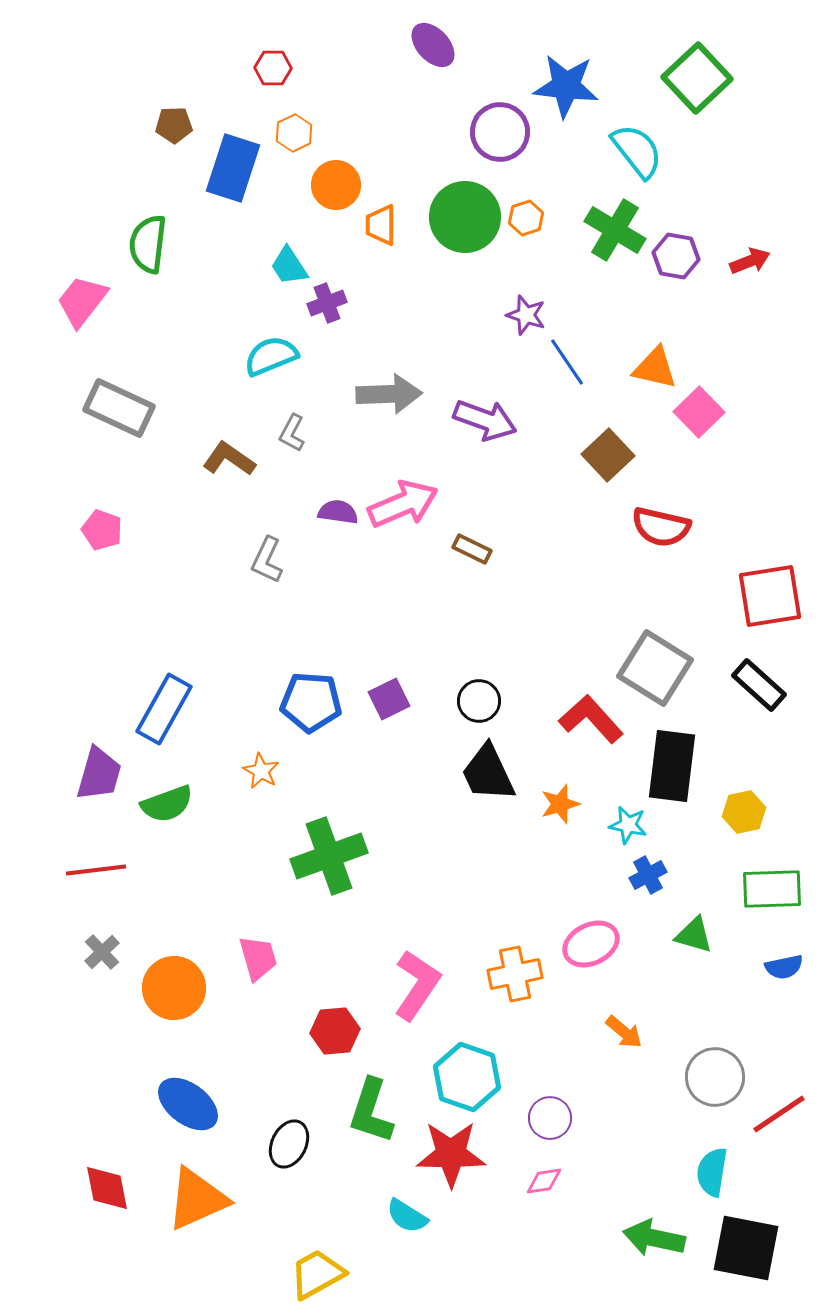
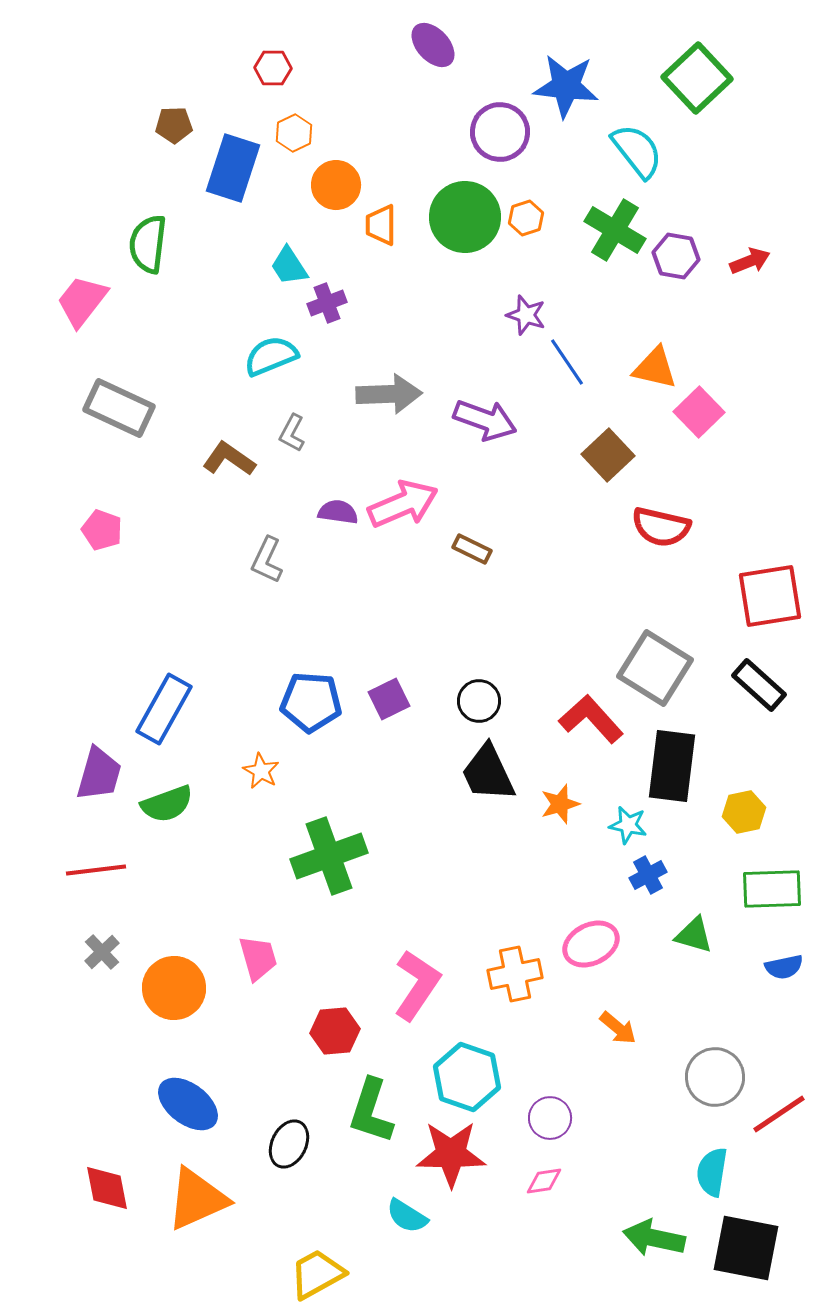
orange arrow at (624, 1032): moved 6 px left, 4 px up
